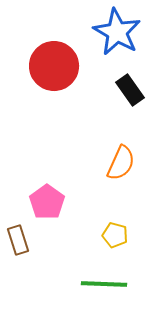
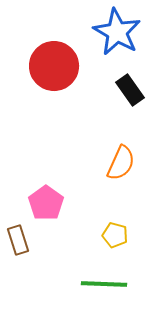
pink pentagon: moved 1 px left, 1 px down
